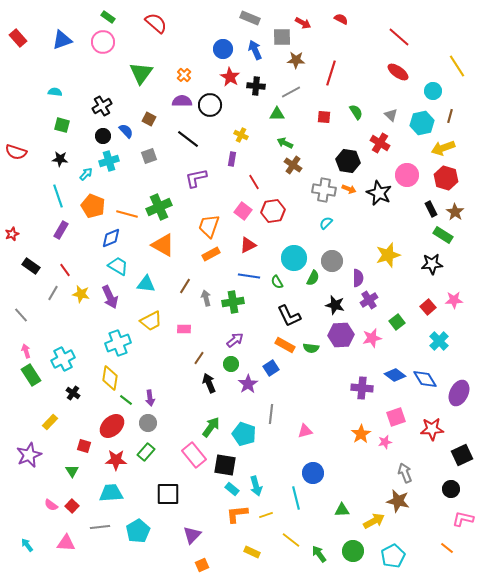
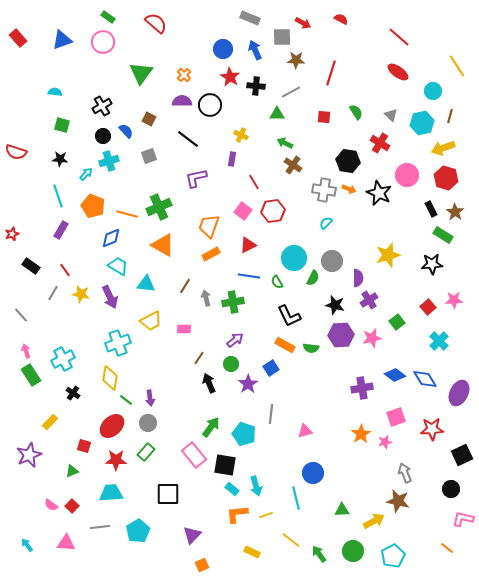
purple cross at (362, 388): rotated 15 degrees counterclockwise
green triangle at (72, 471): rotated 40 degrees clockwise
